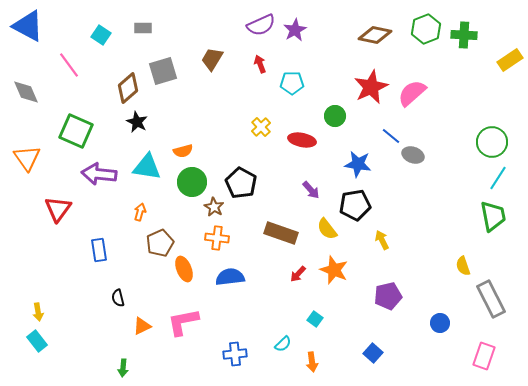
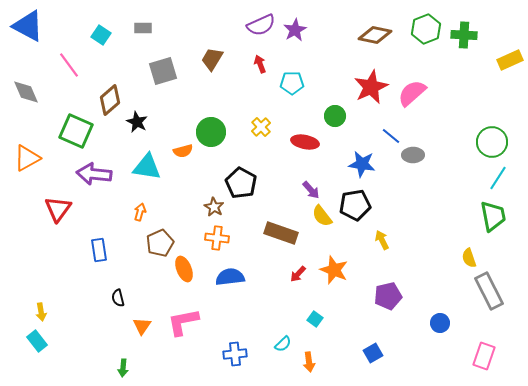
yellow rectangle at (510, 60): rotated 10 degrees clockwise
brown diamond at (128, 88): moved 18 px left, 12 px down
red ellipse at (302, 140): moved 3 px right, 2 px down
gray ellipse at (413, 155): rotated 20 degrees counterclockwise
orange triangle at (27, 158): rotated 36 degrees clockwise
blue star at (358, 164): moved 4 px right
purple arrow at (99, 174): moved 5 px left
green circle at (192, 182): moved 19 px right, 50 px up
yellow semicircle at (327, 229): moved 5 px left, 13 px up
yellow semicircle at (463, 266): moved 6 px right, 8 px up
gray rectangle at (491, 299): moved 2 px left, 8 px up
yellow arrow at (38, 312): moved 3 px right
orange triangle at (142, 326): rotated 30 degrees counterclockwise
blue square at (373, 353): rotated 18 degrees clockwise
orange arrow at (312, 362): moved 3 px left
